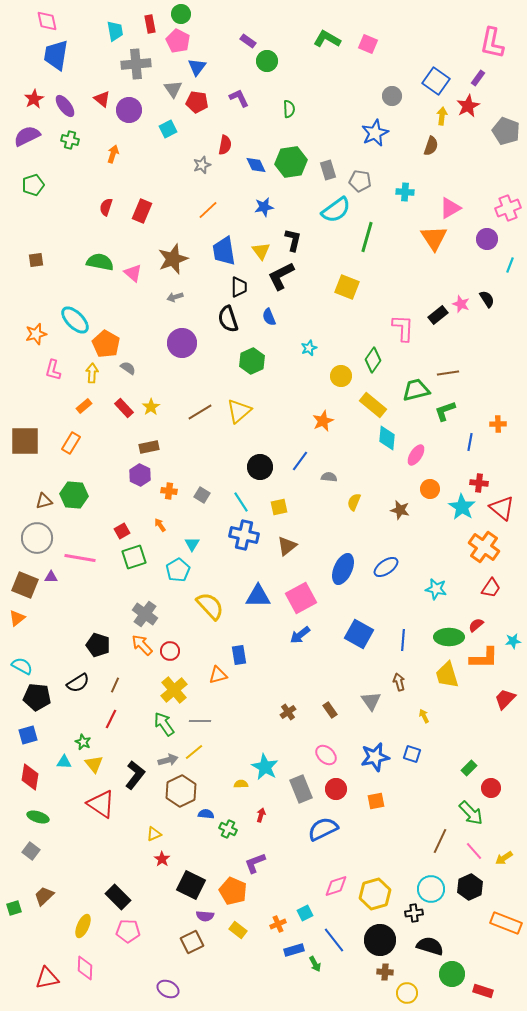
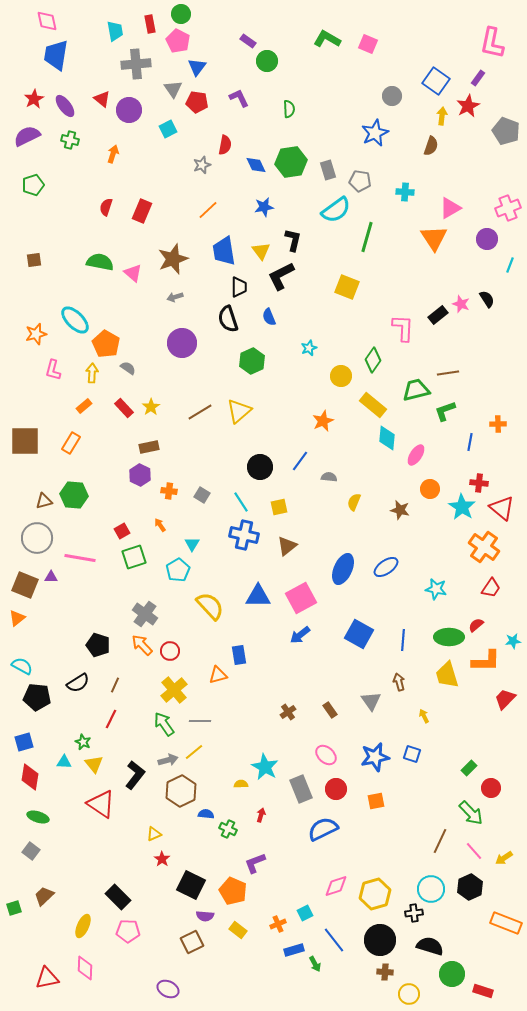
brown square at (36, 260): moved 2 px left
orange L-shape at (484, 658): moved 2 px right, 3 px down
blue square at (28, 735): moved 4 px left, 7 px down
yellow circle at (407, 993): moved 2 px right, 1 px down
